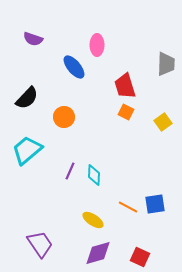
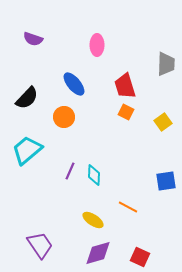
blue ellipse: moved 17 px down
blue square: moved 11 px right, 23 px up
purple trapezoid: moved 1 px down
